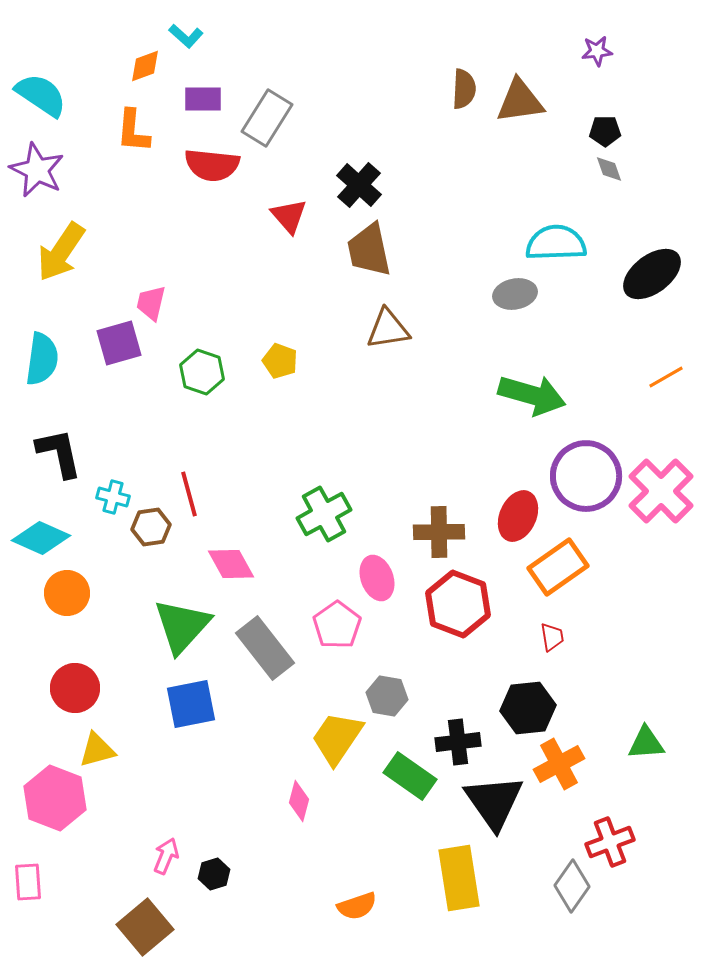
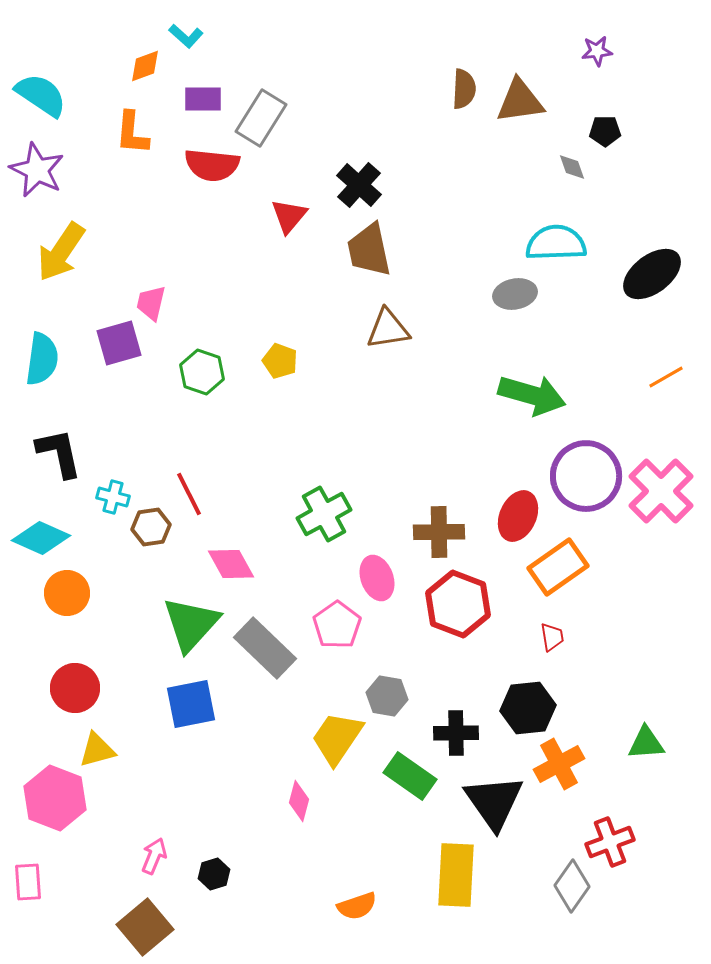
gray rectangle at (267, 118): moved 6 px left
orange L-shape at (133, 131): moved 1 px left, 2 px down
gray diamond at (609, 169): moved 37 px left, 2 px up
red triangle at (289, 216): rotated 21 degrees clockwise
red line at (189, 494): rotated 12 degrees counterclockwise
green triangle at (182, 626): moved 9 px right, 2 px up
gray rectangle at (265, 648): rotated 8 degrees counterclockwise
black cross at (458, 742): moved 2 px left, 9 px up; rotated 6 degrees clockwise
pink arrow at (166, 856): moved 12 px left
yellow rectangle at (459, 878): moved 3 px left, 3 px up; rotated 12 degrees clockwise
